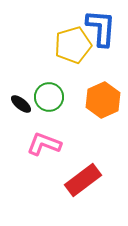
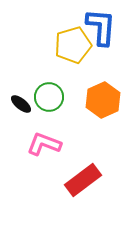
blue L-shape: moved 1 px up
